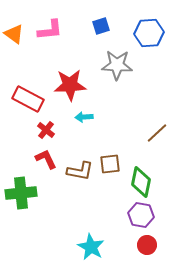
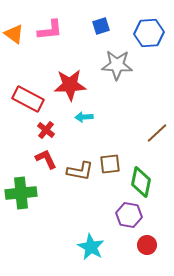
purple hexagon: moved 12 px left
